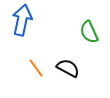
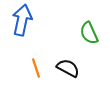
green semicircle: moved 1 px down
orange line: rotated 18 degrees clockwise
